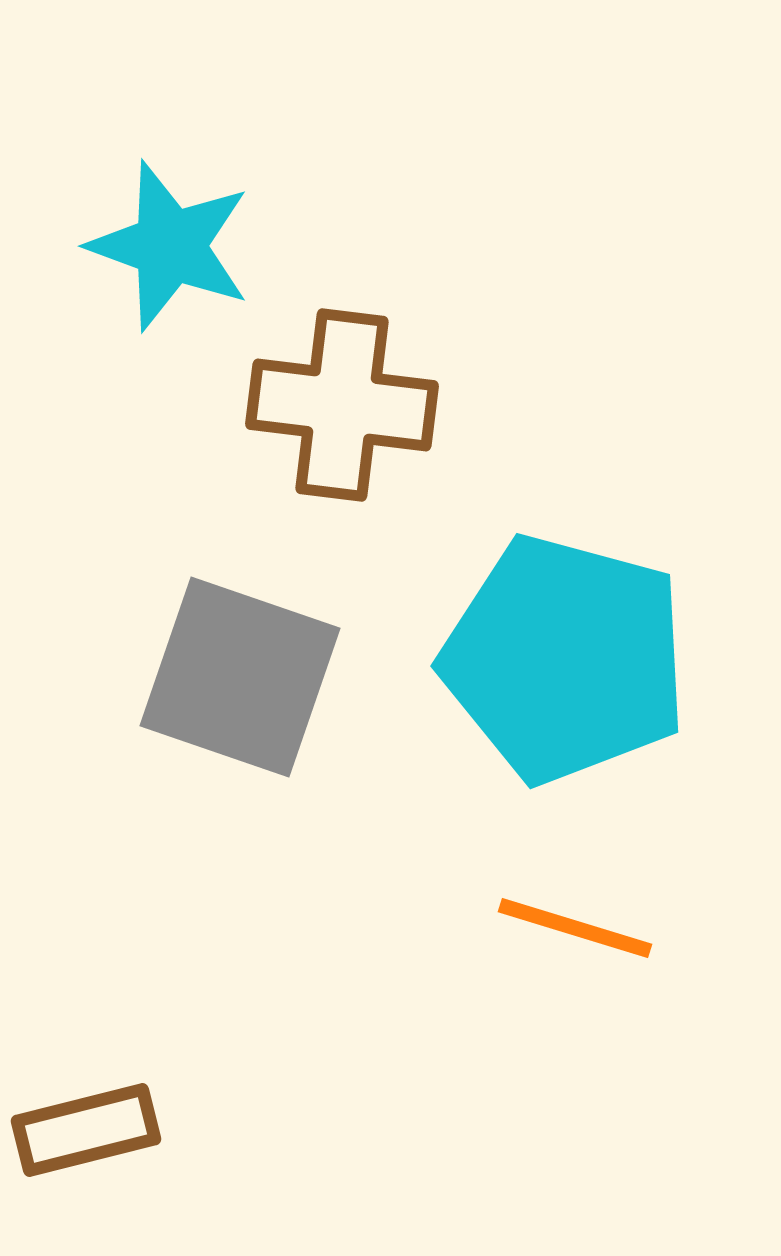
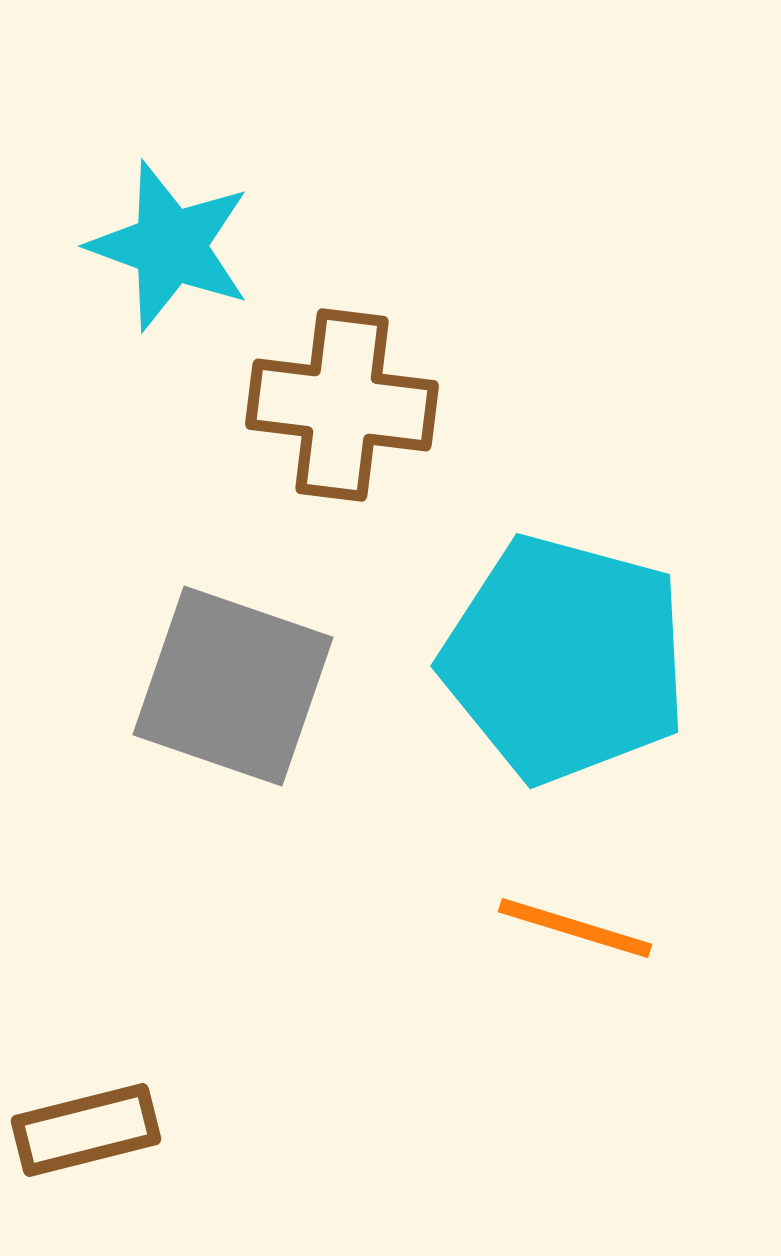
gray square: moved 7 px left, 9 px down
